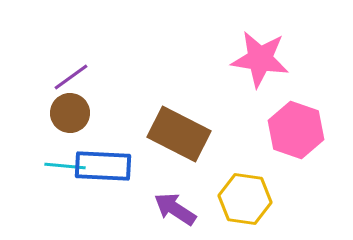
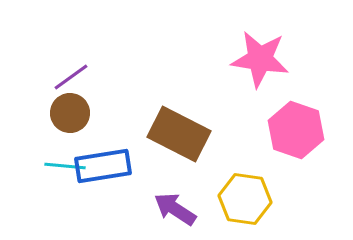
blue rectangle: rotated 12 degrees counterclockwise
